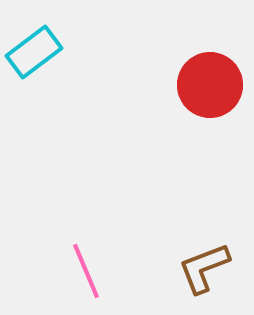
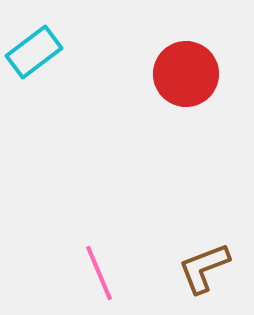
red circle: moved 24 px left, 11 px up
pink line: moved 13 px right, 2 px down
